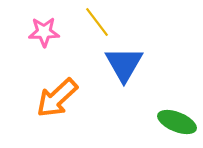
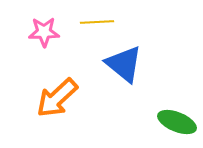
yellow line: rotated 56 degrees counterclockwise
blue triangle: rotated 21 degrees counterclockwise
